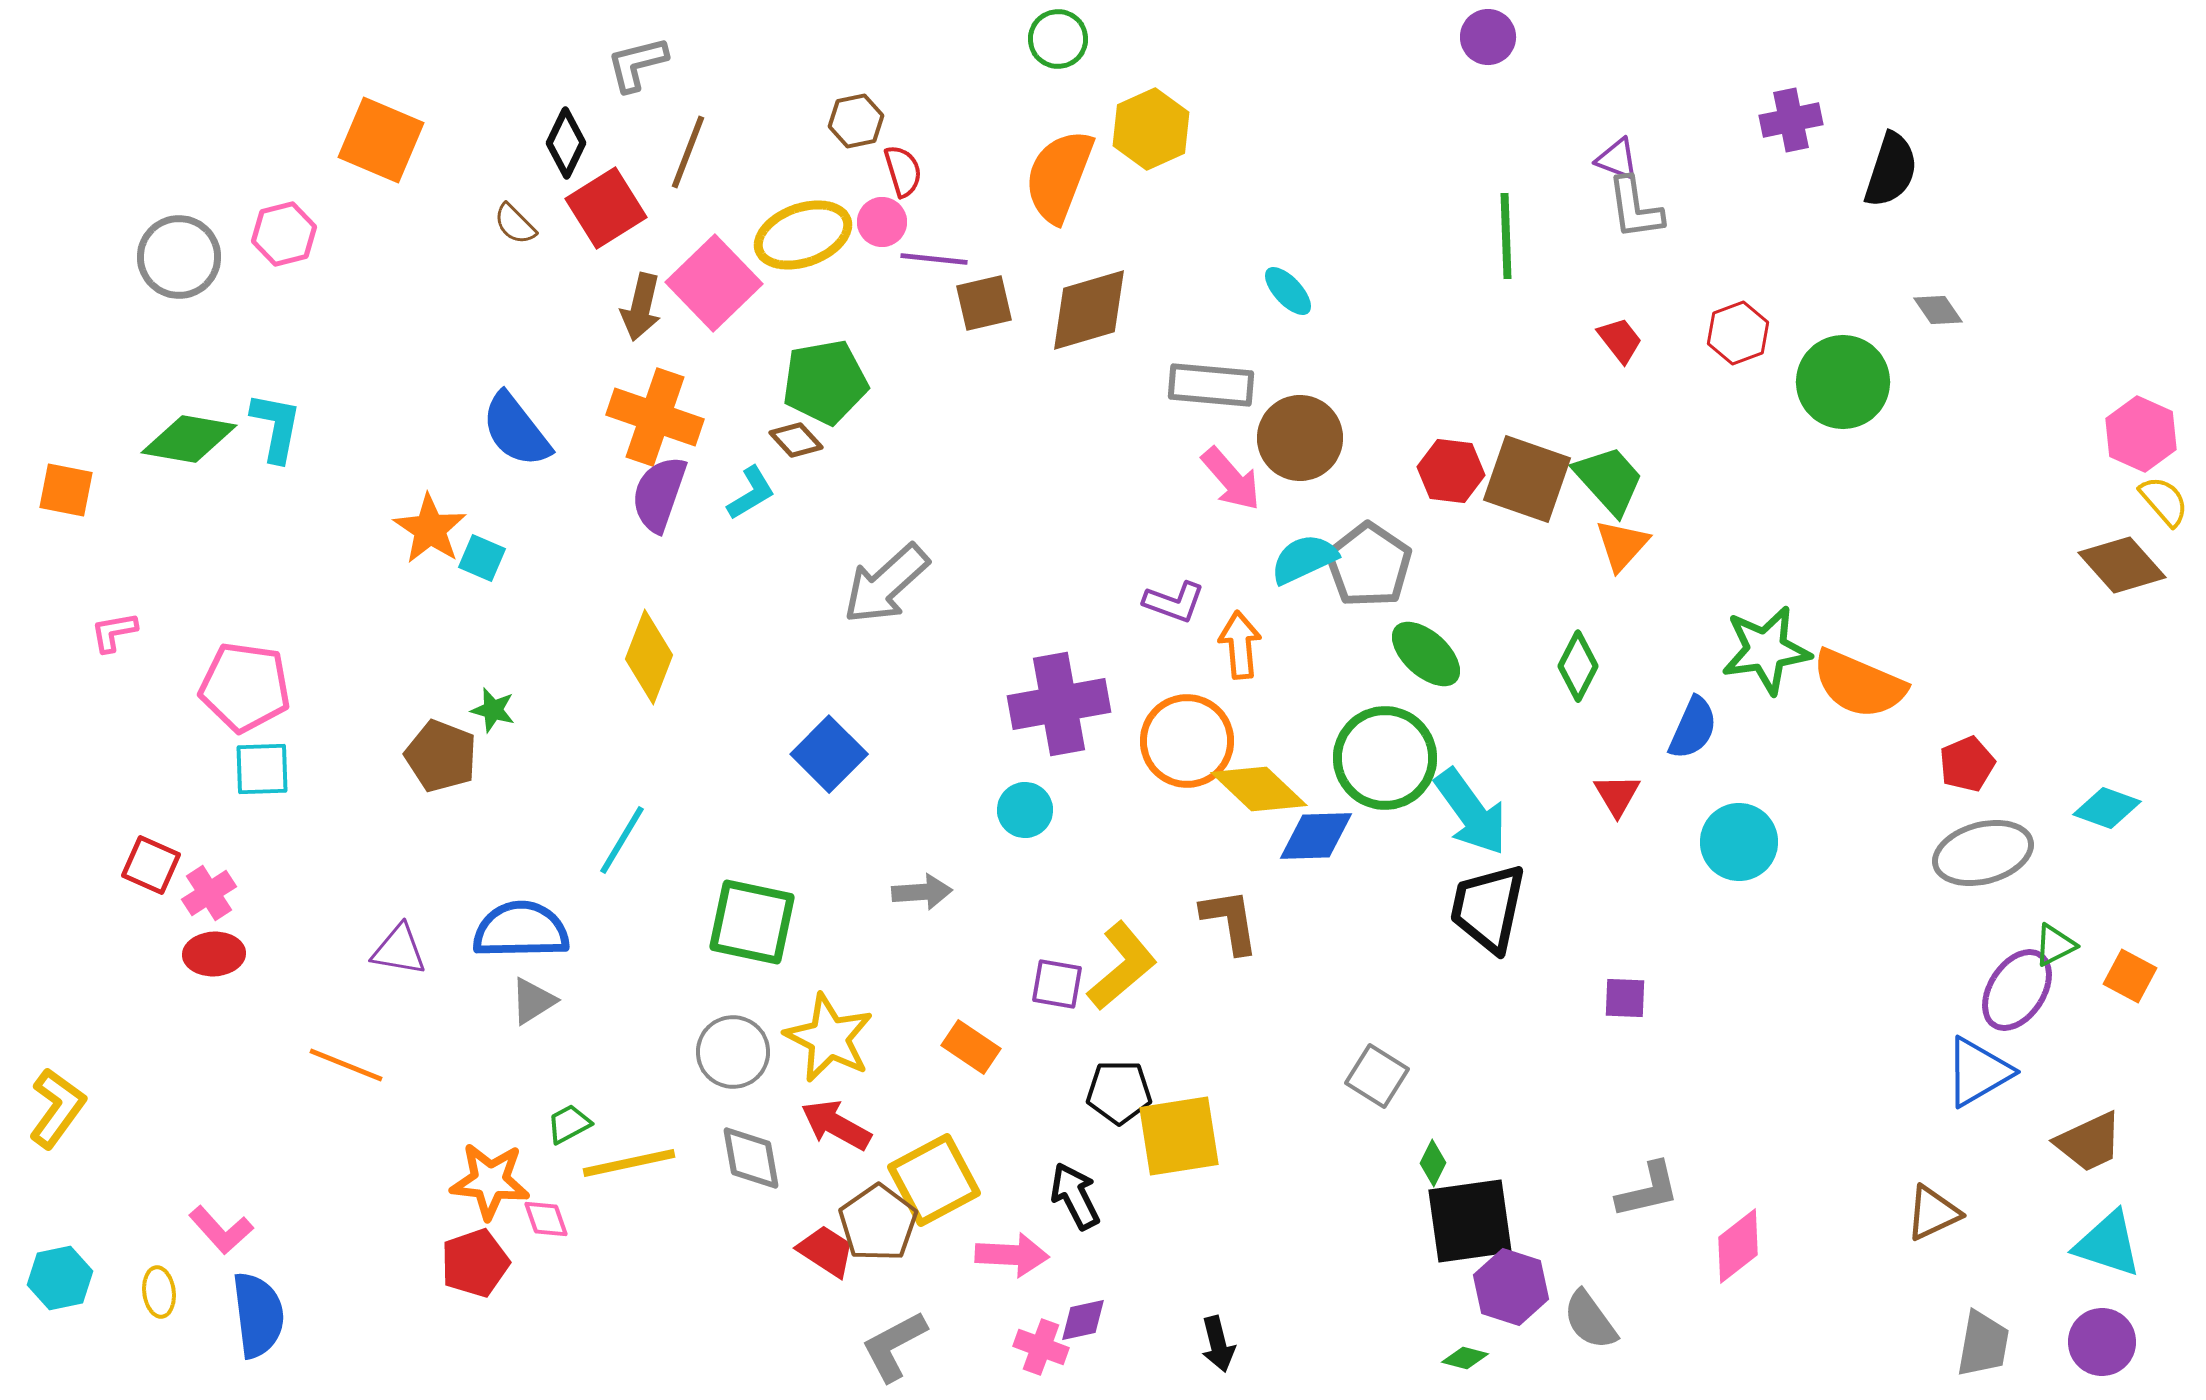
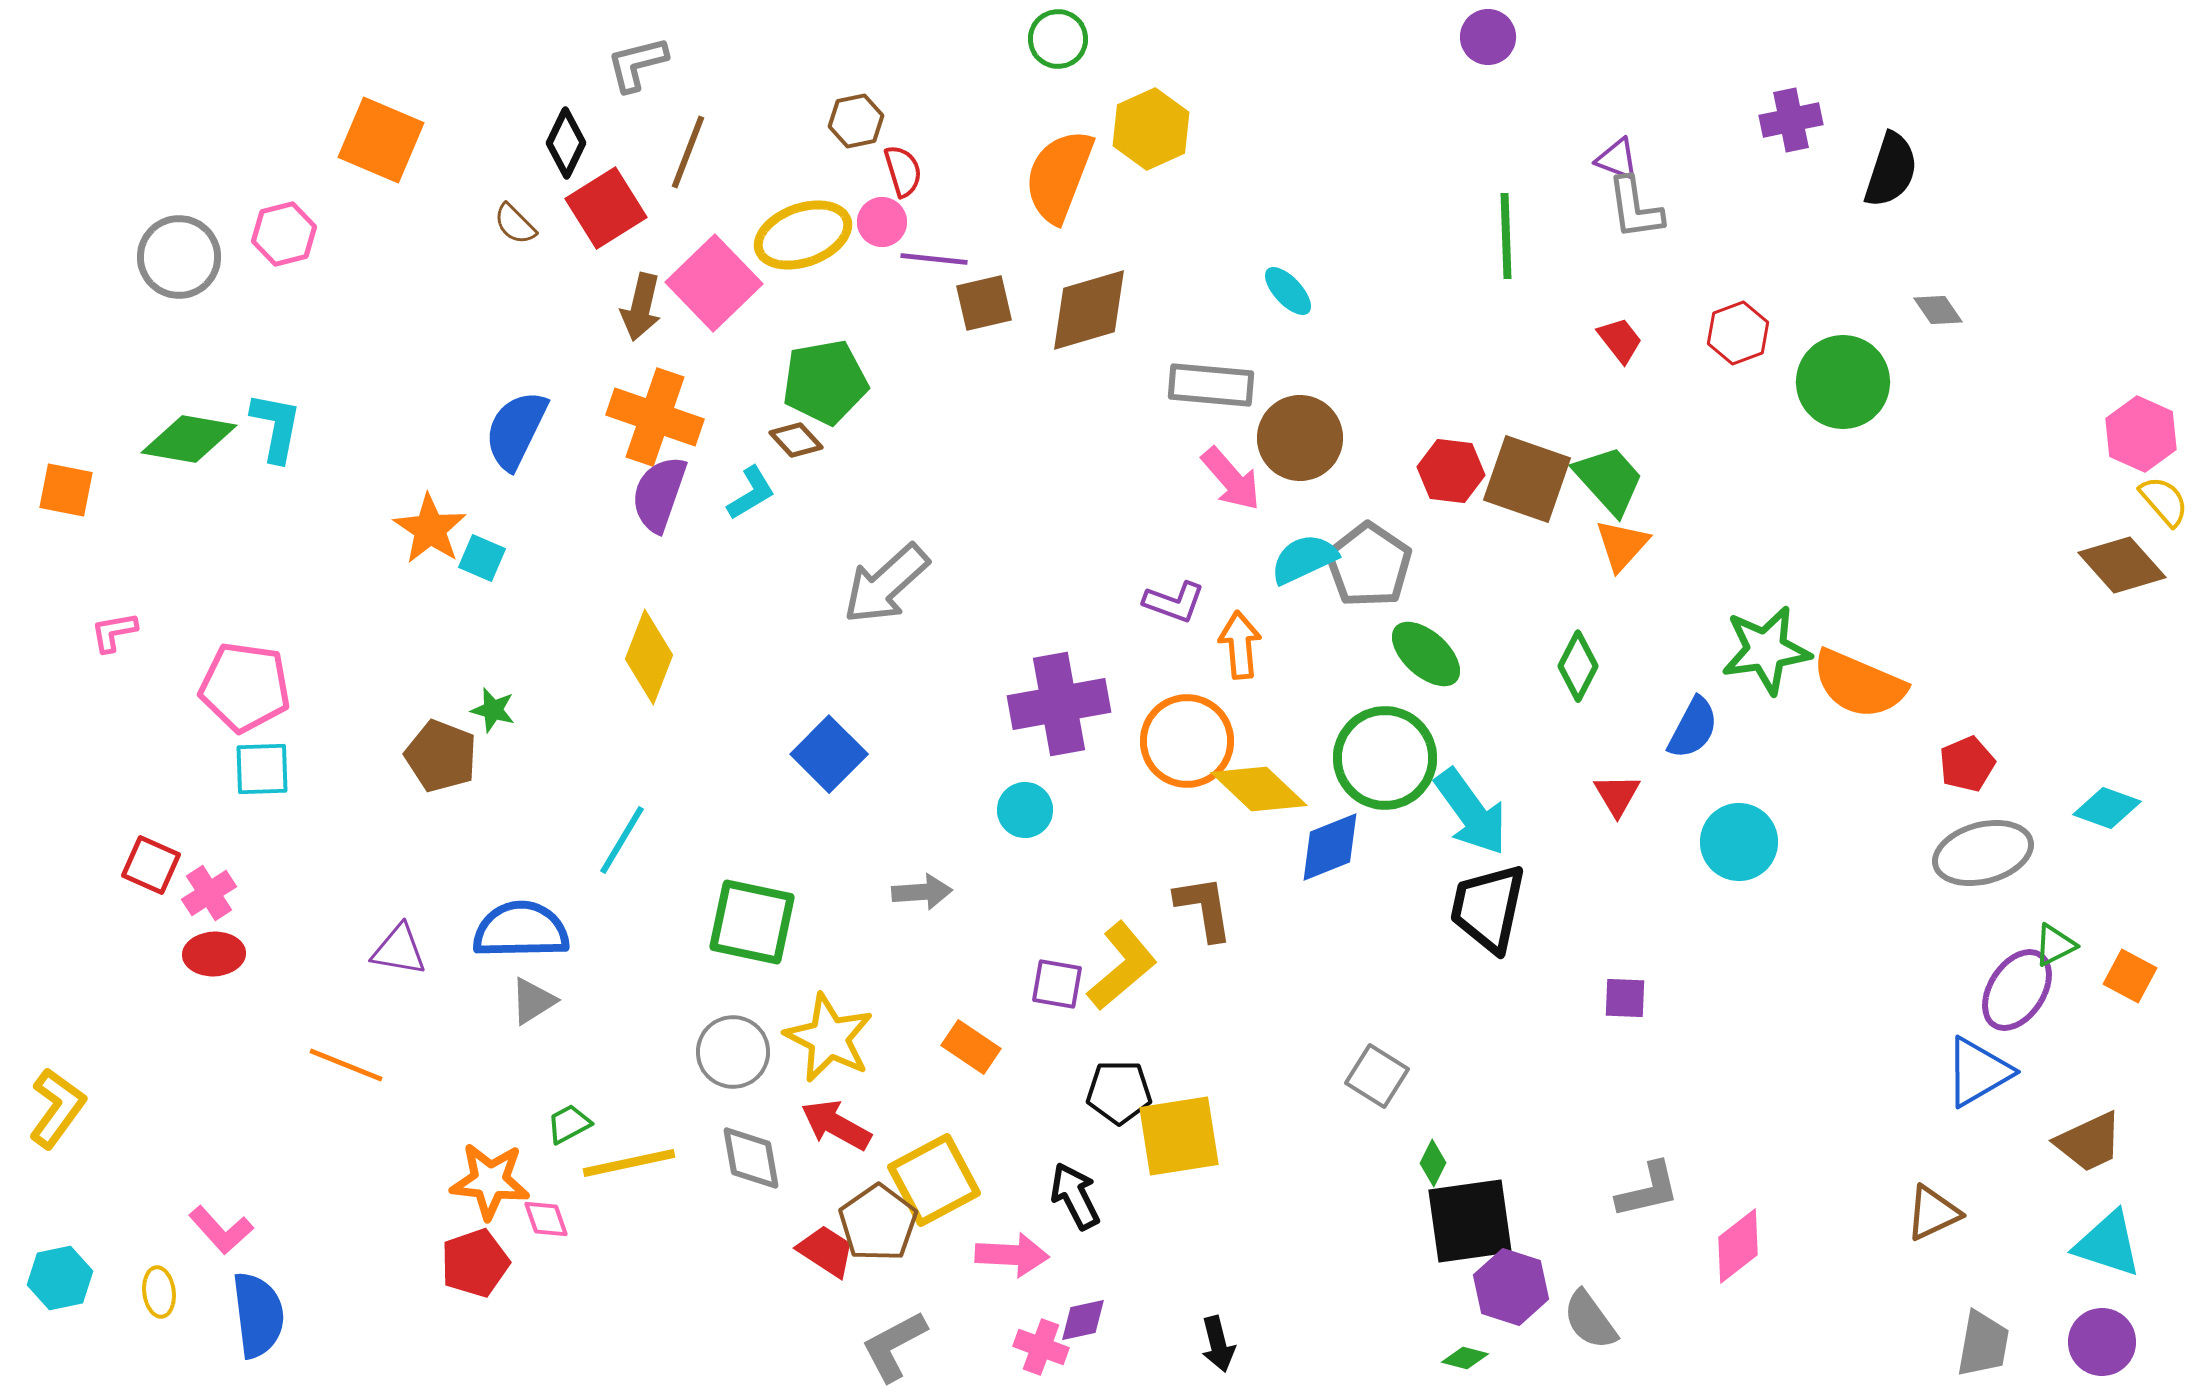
blue semicircle at (516, 430): rotated 64 degrees clockwise
blue semicircle at (1693, 728): rotated 4 degrees clockwise
blue diamond at (1316, 836): moved 14 px right, 11 px down; rotated 20 degrees counterclockwise
brown L-shape at (1230, 921): moved 26 px left, 13 px up
